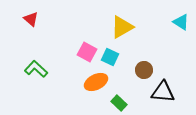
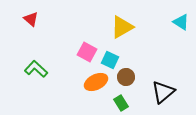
cyan square: moved 3 px down
brown circle: moved 18 px left, 7 px down
black triangle: rotated 45 degrees counterclockwise
green rectangle: moved 2 px right; rotated 14 degrees clockwise
